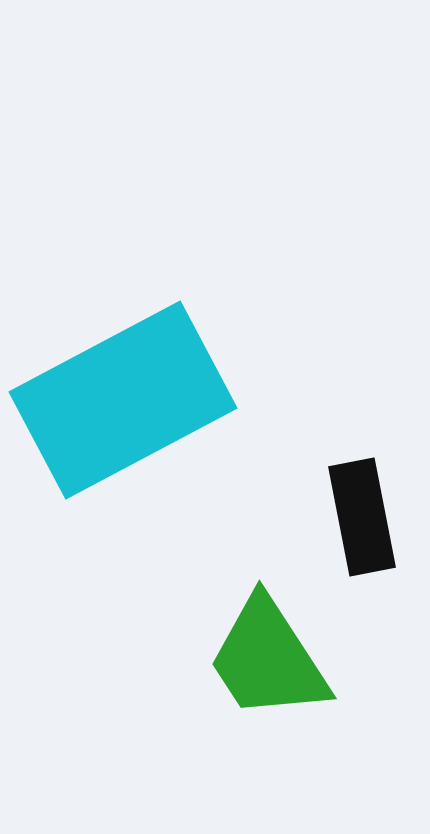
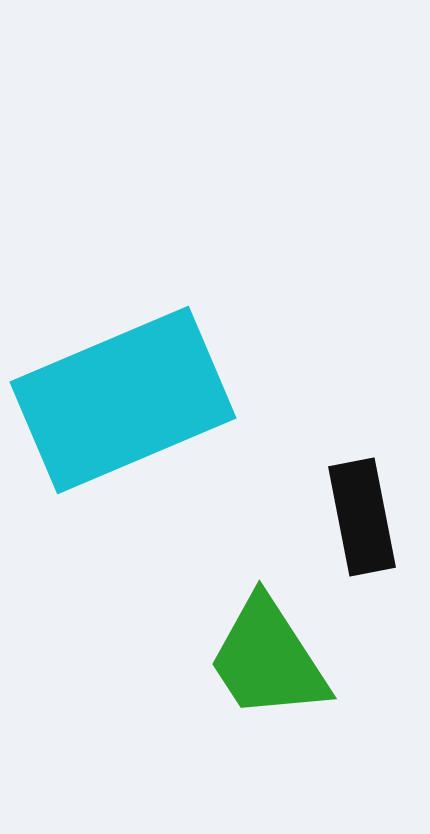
cyan rectangle: rotated 5 degrees clockwise
